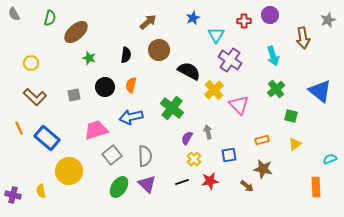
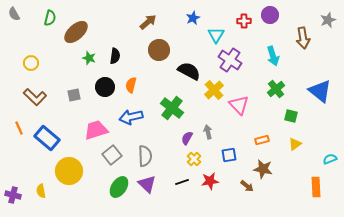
black semicircle at (126, 55): moved 11 px left, 1 px down
